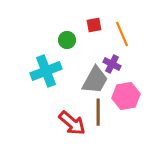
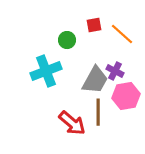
orange line: rotated 25 degrees counterclockwise
purple cross: moved 3 px right, 7 px down
